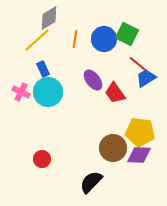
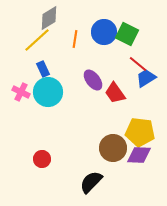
blue circle: moved 7 px up
